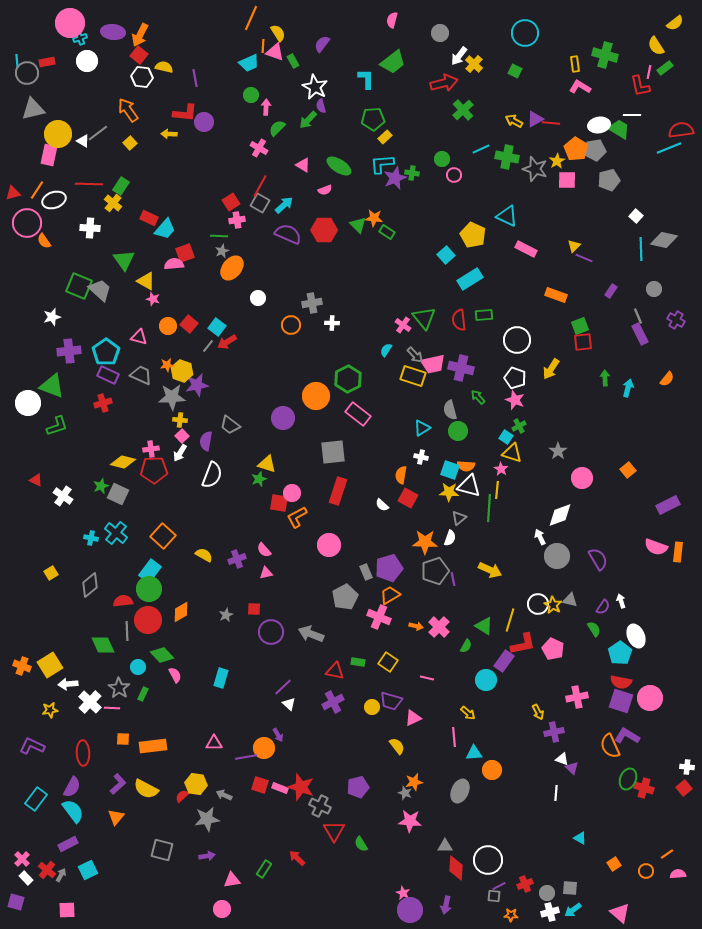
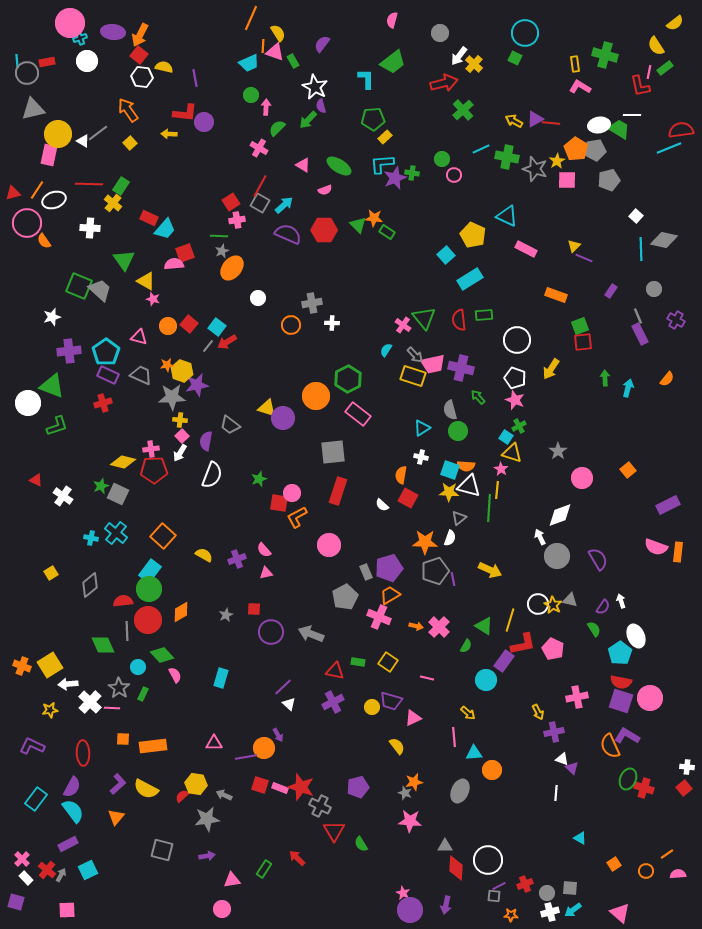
green square at (515, 71): moved 13 px up
yellow triangle at (267, 464): moved 56 px up
